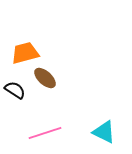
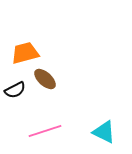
brown ellipse: moved 1 px down
black semicircle: rotated 120 degrees clockwise
pink line: moved 2 px up
